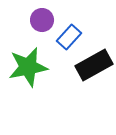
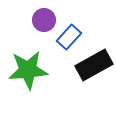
purple circle: moved 2 px right
green star: moved 3 px down; rotated 6 degrees clockwise
